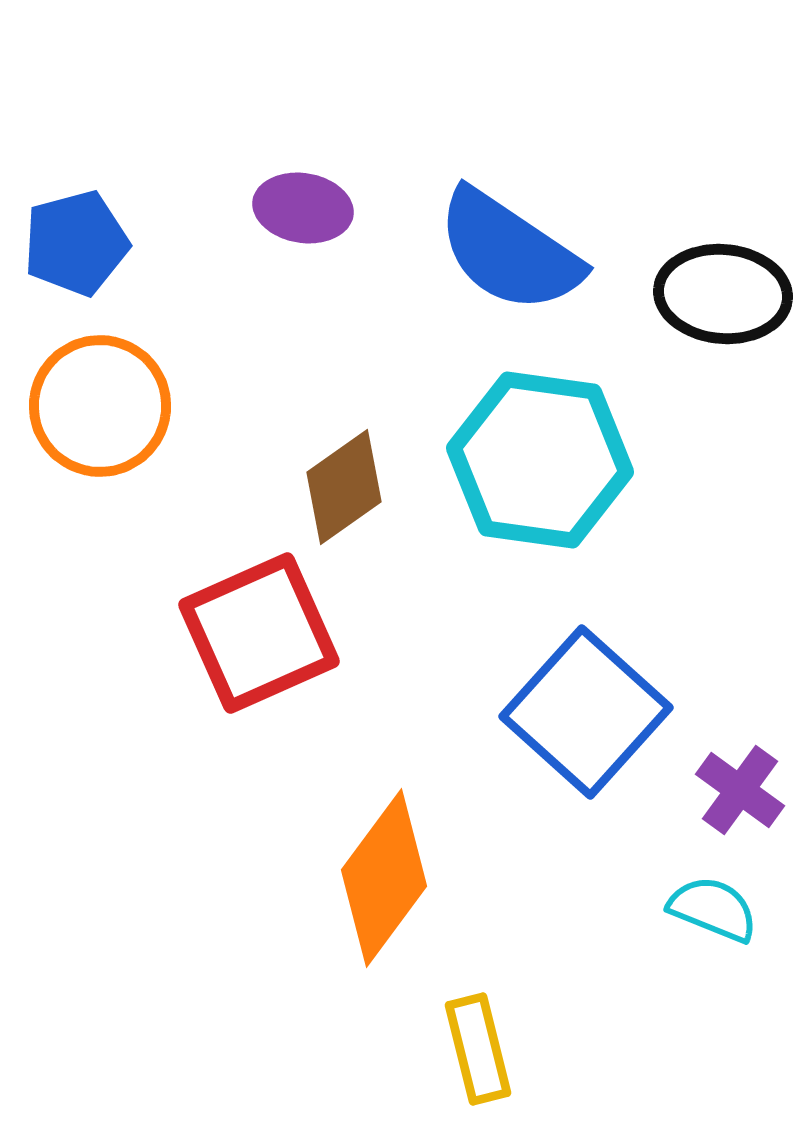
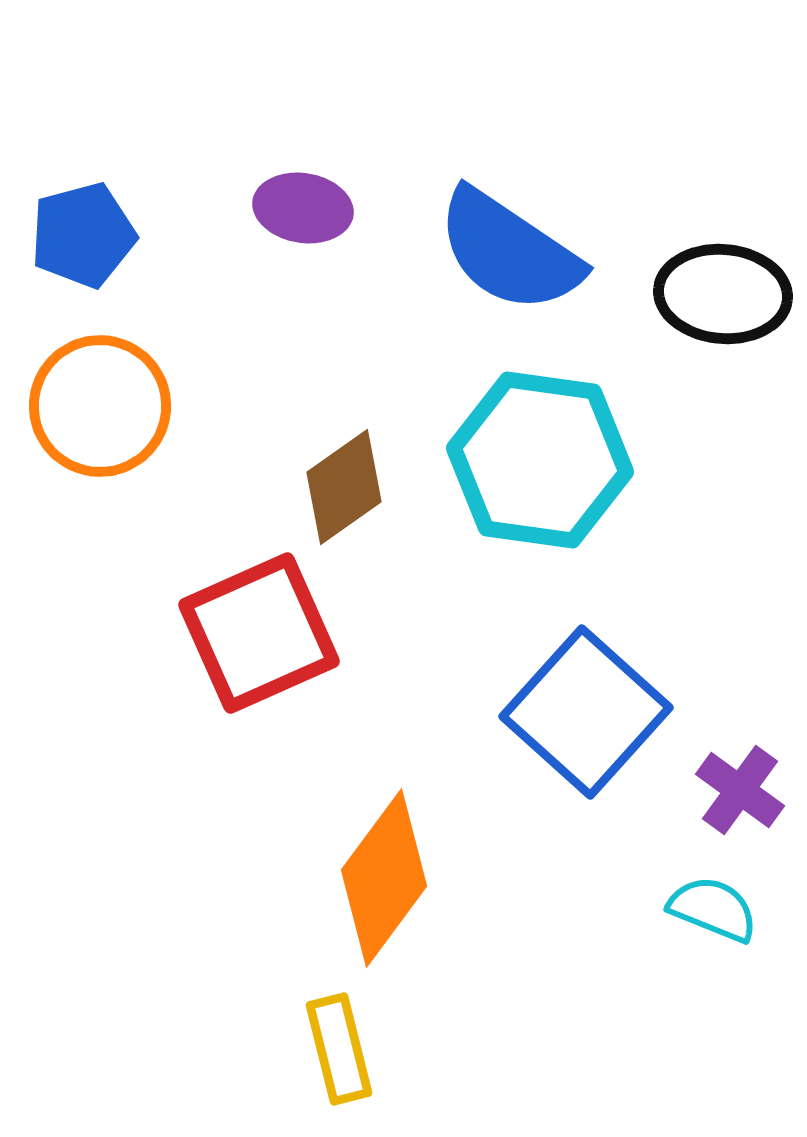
blue pentagon: moved 7 px right, 8 px up
yellow rectangle: moved 139 px left
